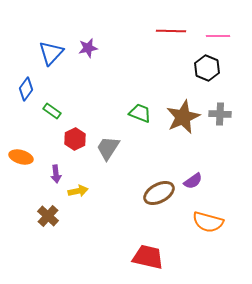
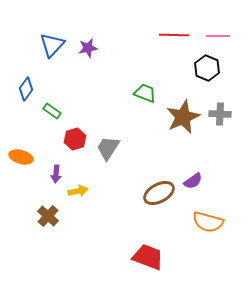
red line: moved 3 px right, 4 px down
blue triangle: moved 1 px right, 8 px up
green trapezoid: moved 5 px right, 20 px up
red hexagon: rotated 10 degrees clockwise
purple arrow: rotated 12 degrees clockwise
red trapezoid: rotated 8 degrees clockwise
